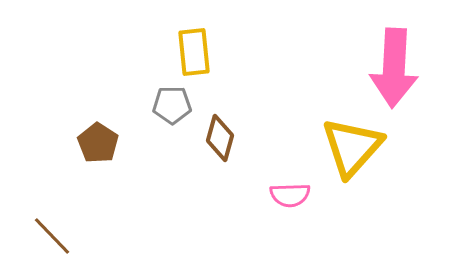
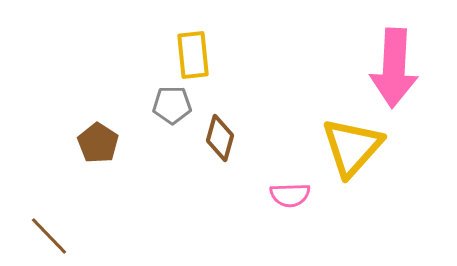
yellow rectangle: moved 1 px left, 3 px down
brown line: moved 3 px left
